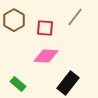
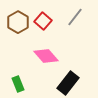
brown hexagon: moved 4 px right, 2 px down
red square: moved 2 px left, 7 px up; rotated 36 degrees clockwise
pink diamond: rotated 45 degrees clockwise
green rectangle: rotated 28 degrees clockwise
